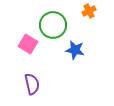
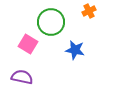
green circle: moved 2 px left, 3 px up
purple semicircle: moved 10 px left, 7 px up; rotated 65 degrees counterclockwise
